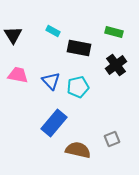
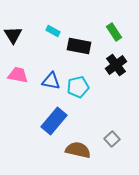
green rectangle: rotated 42 degrees clockwise
black rectangle: moved 2 px up
blue triangle: rotated 36 degrees counterclockwise
blue rectangle: moved 2 px up
gray square: rotated 21 degrees counterclockwise
